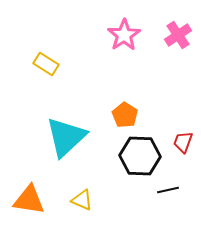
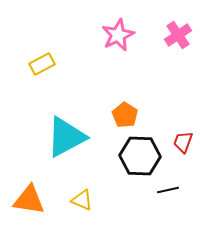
pink star: moved 6 px left; rotated 8 degrees clockwise
yellow rectangle: moved 4 px left; rotated 60 degrees counterclockwise
cyan triangle: rotated 15 degrees clockwise
